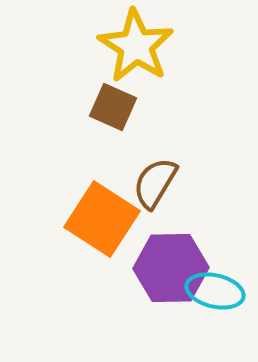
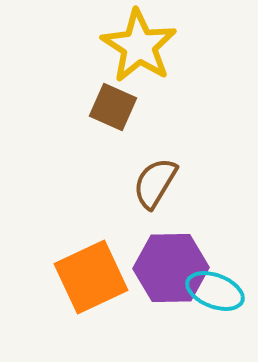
yellow star: moved 3 px right
orange square: moved 11 px left, 58 px down; rotated 32 degrees clockwise
cyan ellipse: rotated 8 degrees clockwise
